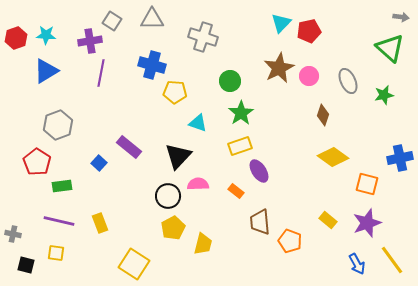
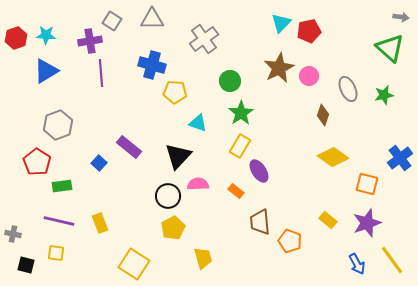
gray cross at (203, 37): moved 1 px right, 2 px down; rotated 36 degrees clockwise
purple line at (101, 73): rotated 16 degrees counterclockwise
gray ellipse at (348, 81): moved 8 px down
yellow rectangle at (240, 146): rotated 40 degrees counterclockwise
blue cross at (400, 158): rotated 25 degrees counterclockwise
yellow trapezoid at (203, 244): moved 14 px down; rotated 30 degrees counterclockwise
